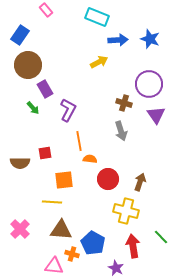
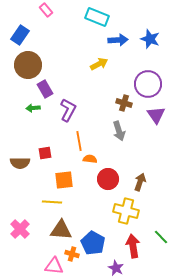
yellow arrow: moved 2 px down
purple circle: moved 1 px left
green arrow: rotated 128 degrees clockwise
gray arrow: moved 2 px left
